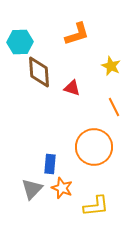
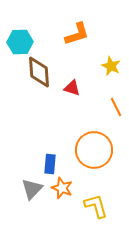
orange line: moved 2 px right
orange circle: moved 3 px down
yellow L-shape: rotated 100 degrees counterclockwise
